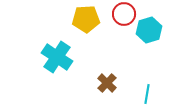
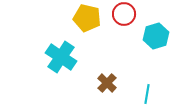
yellow pentagon: moved 1 px right, 1 px up; rotated 16 degrees clockwise
cyan hexagon: moved 7 px right, 6 px down
cyan cross: moved 4 px right
